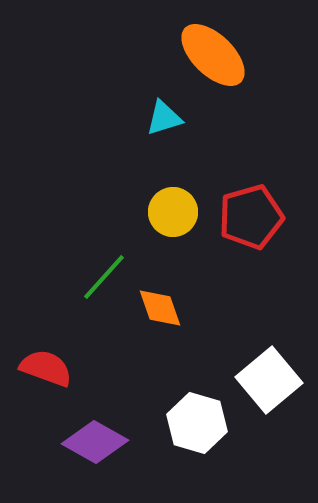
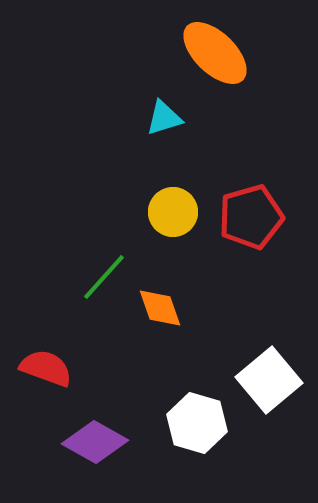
orange ellipse: moved 2 px right, 2 px up
